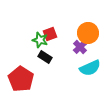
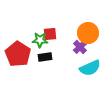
red square: rotated 16 degrees clockwise
green star: rotated 14 degrees counterclockwise
black rectangle: rotated 40 degrees counterclockwise
red pentagon: moved 3 px left, 25 px up
